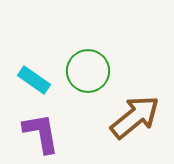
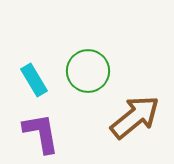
cyan rectangle: rotated 24 degrees clockwise
